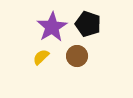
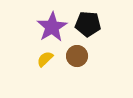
black pentagon: rotated 15 degrees counterclockwise
yellow semicircle: moved 4 px right, 2 px down
